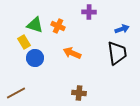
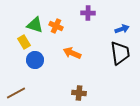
purple cross: moved 1 px left, 1 px down
orange cross: moved 2 px left
black trapezoid: moved 3 px right
blue circle: moved 2 px down
